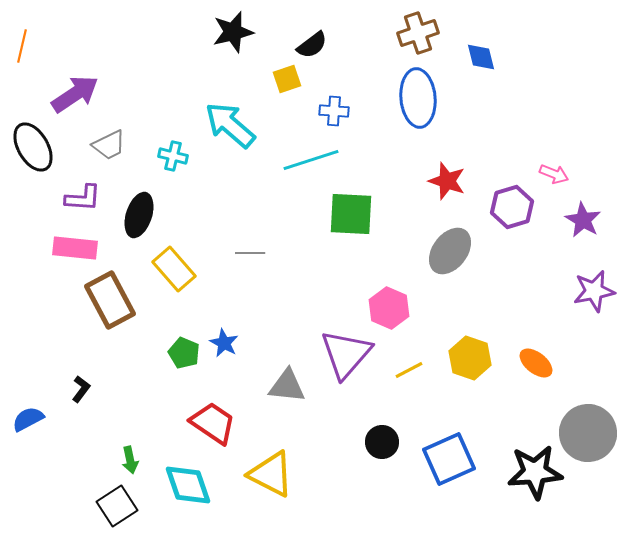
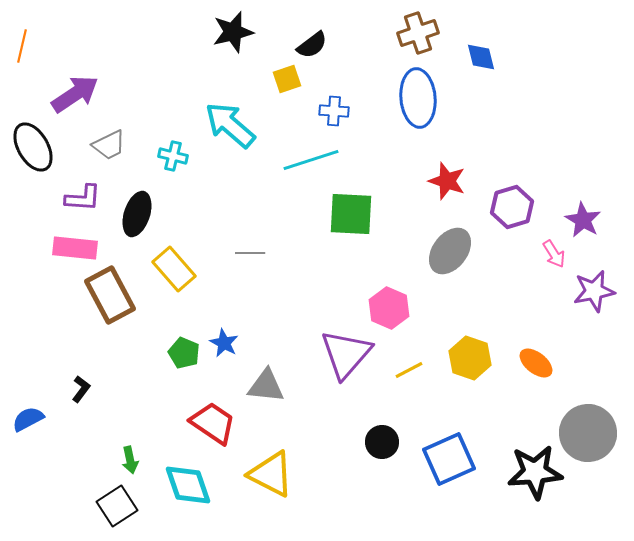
pink arrow at (554, 174): moved 80 px down; rotated 36 degrees clockwise
black ellipse at (139, 215): moved 2 px left, 1 px up
brown rectangle at (110, 300): moved 5 px up
gray triangle at (287, 386): moved 21 px left
